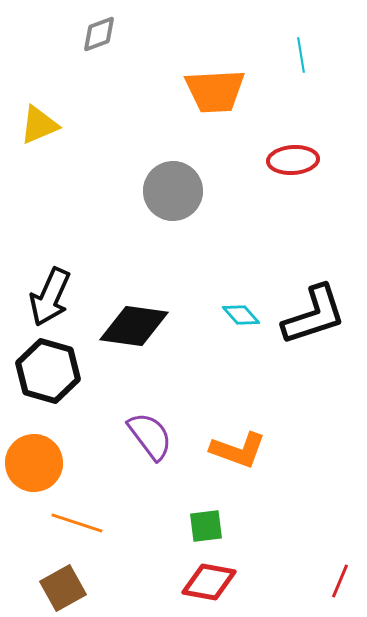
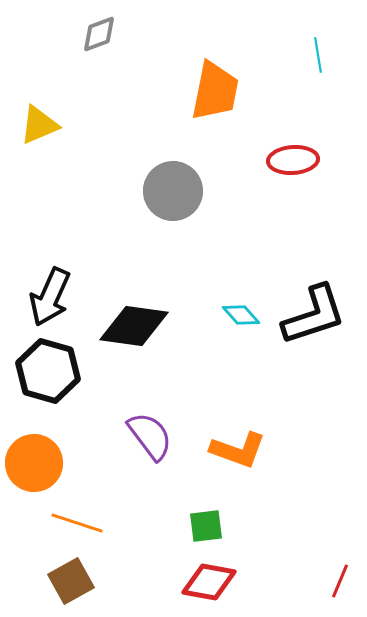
cyan line: moved 17 px right
orange trapezoid: rotated 76 degrees counterclockwise
brown square: moved 8 px right, 7 px up
